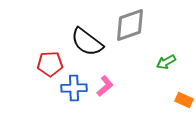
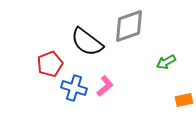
gray diamond: moved 1 px left, 1 px down
red pentagon: rotated 20 degrees counterclockwise
blue cross: rotated 20 degrees clockwise
orange rectangle: rotated 36 degrees counterclockwise
